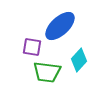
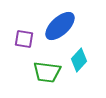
purple square: moved 8 px left, 8 px up
